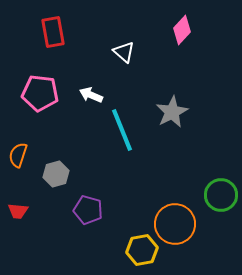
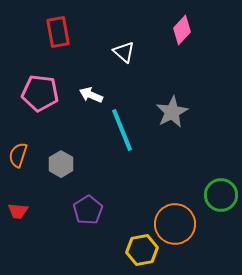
red rectangle: moved 5 px right
gray hexagon: moved 5 px right, 10 px up; rotated 15 degrees counterclockwise
purple pentagon: rotated 24 degrees clockwise
